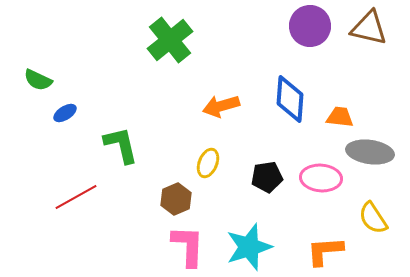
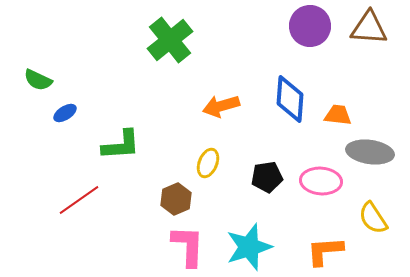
brown triangle: rotated 9 degrees counterclockwise
orange trapezoid: moved 2 px left, 2 px up
green L-shape: rotated 99 degrees clockwise
pink ellipse: moved 3 px down
red line: moved 3 px right, 3 px down; rotated 6 degrees counterclockwise
